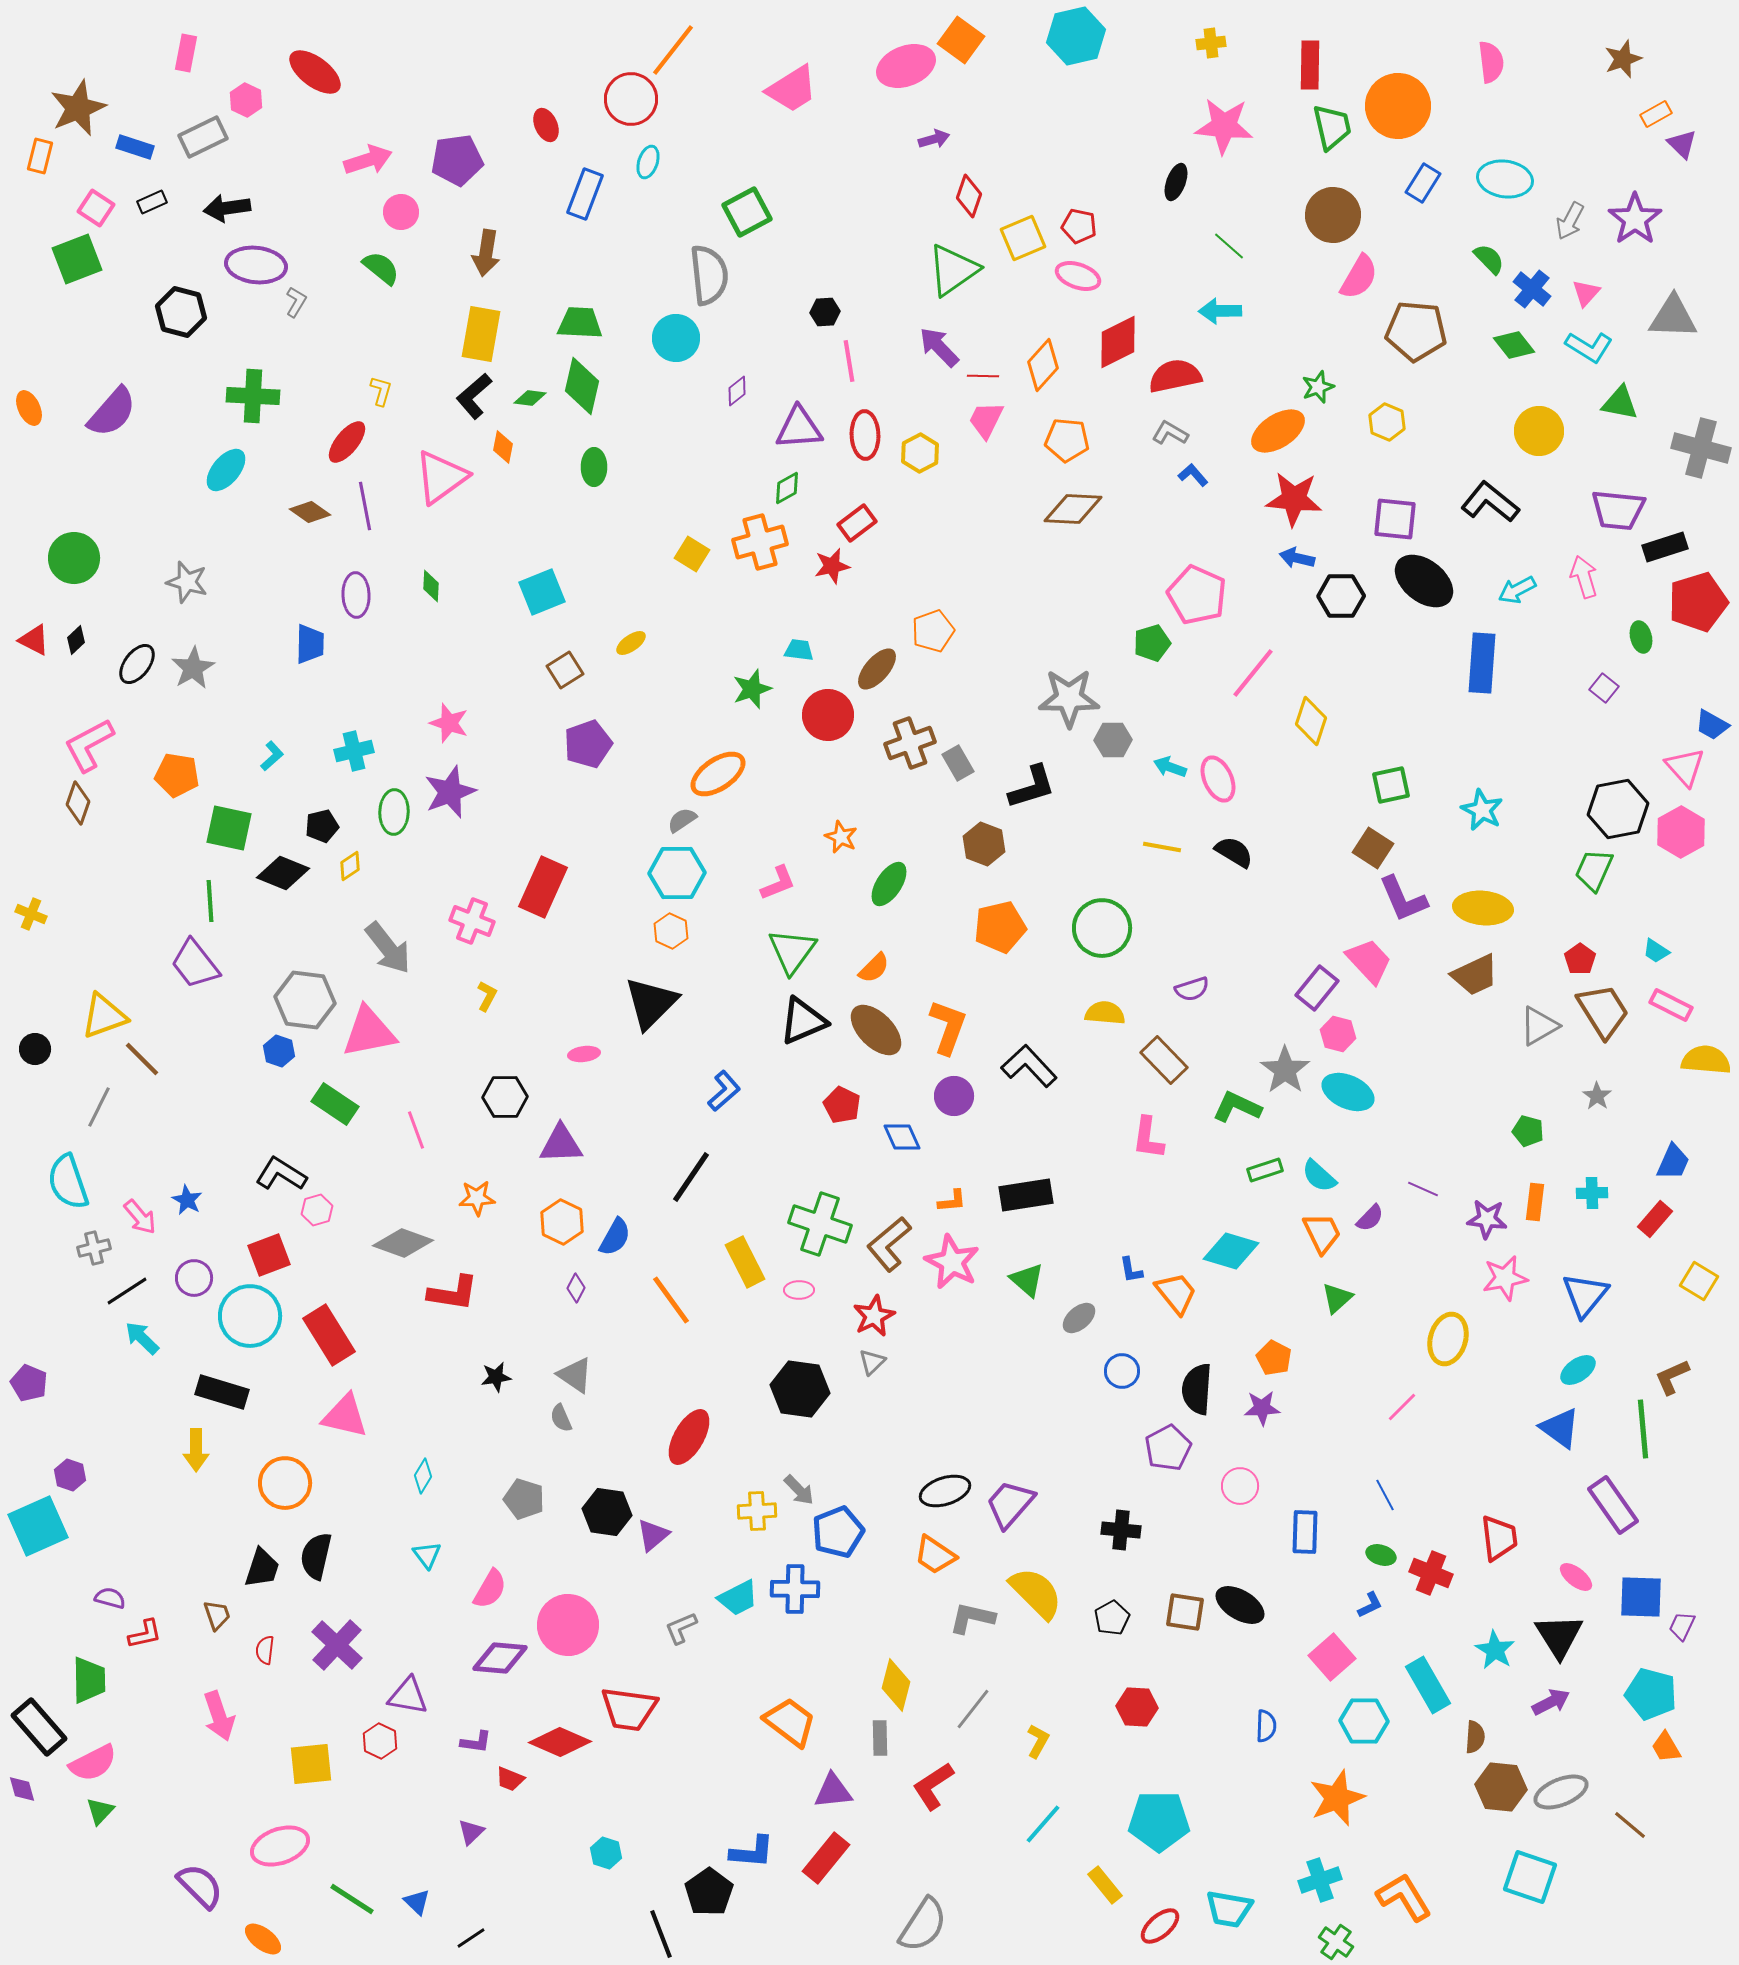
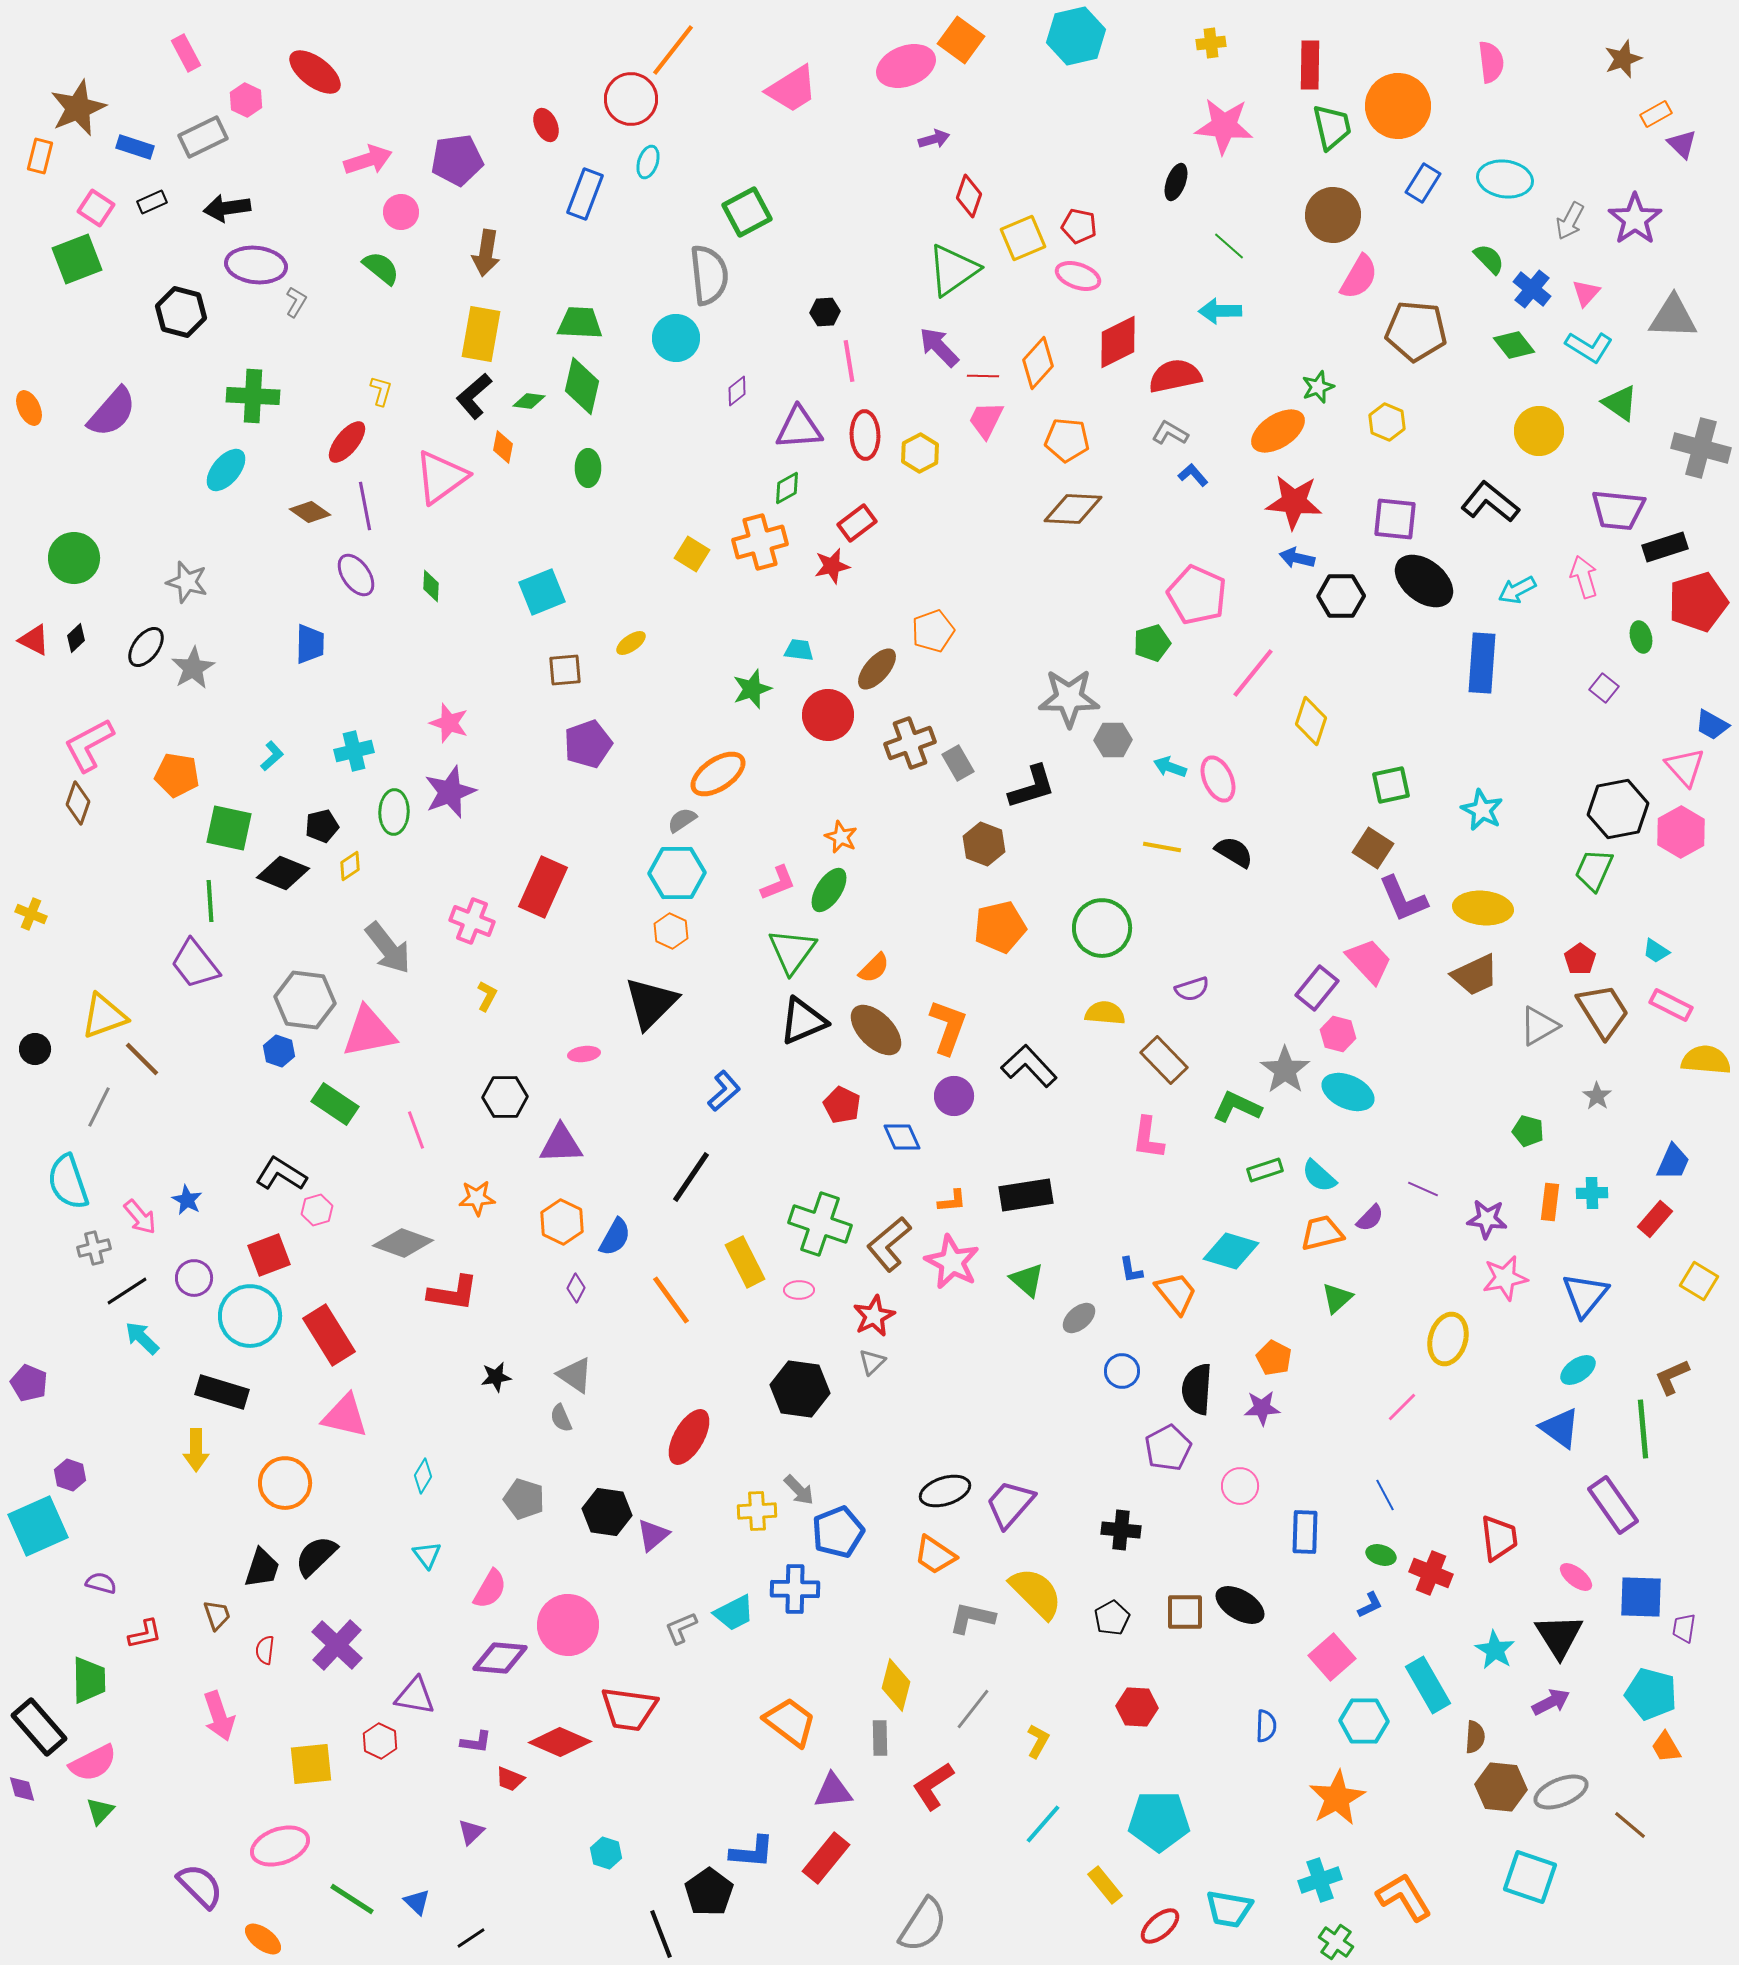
pink rectangle at (186, 53): rotated 39 degrees counterclockwise
orange diamond at (1043, 365): moved 5 px left, 2 px up
green diamond at (530, 398): moved 1 px left, 3 px down
green triangle at (1620, 403): rotated 24 degrees clockwise
green ellipse at (594, 467): moved 6 px left, 1 px down
red star at (1294, 499): moved 3 px down
purple ellipse at (356, 595): moved 20 px up; rotated 33 degrees counterclockwise
black diamond at (76, 640): moved 2 px up
black ellipse at (137, 664): moved 9 px right, 17 px up
brown square at (565, 670): rotated 27 degrees clockwise
green ellipse at (889, 884): moved 60 px left, 6 px down
orange rectangle at (1535, 1202): moved 15 px right
orange trapezoid at (1322, 1233): rotated 78 degrees counterclockwise
black semicircle at (316, 1556): rotated 33 degrees clockwise
purple semicircle at (110, 1598): moved 9 px left, 15 px up
cyan trapezoid at (738, 1598): moved 4 px left, 15 px down
brown square at (1185, 1612): rotated 9 degrees counterclockwise
purple trapezoid at (1682, 1626): moved 2 px right, 2 px down; rotated 16 degrees counterclockwise
purple triangle at (408, 1696): moved 7 px right
orange star at (1337, 1798): rotated 8 degrees counterclockwise
